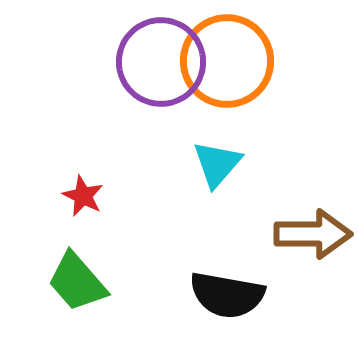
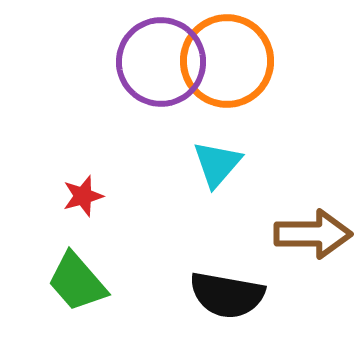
red star: rotated 30 degrees clockwise
